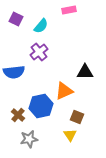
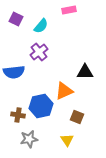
brown cross: rotated 32 degrees counterclockwise
yellow triangle: moved 3 px left, 5 px down
